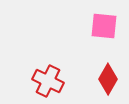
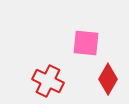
pink square: moved 18 px left, 17 px down
